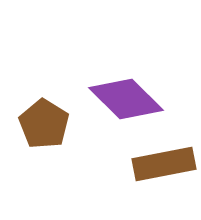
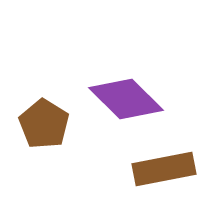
brown rectangle: moved 5 px down
